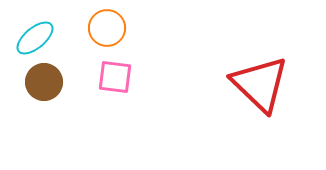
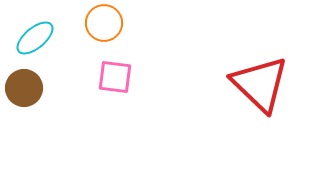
orange circle: moved 3 px left, 5 px up
brown circle: moved 20 px left, 6 px down
